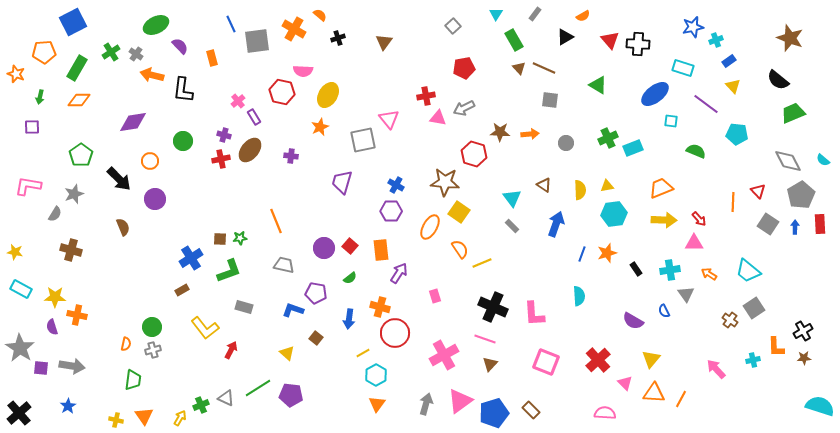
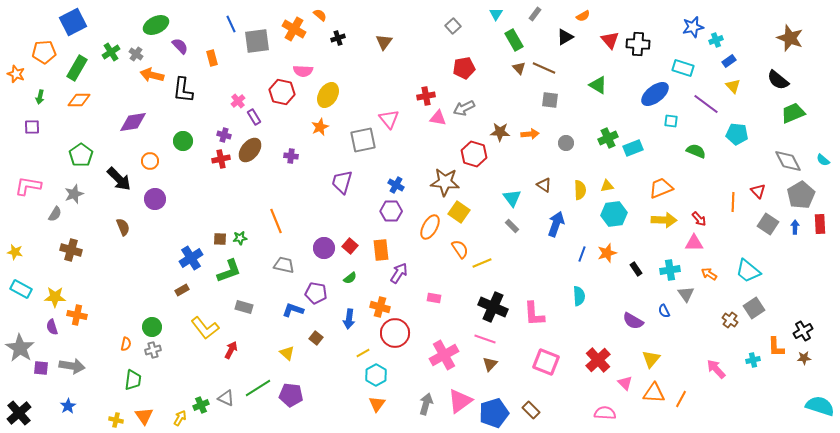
pink rectangle at (435, 296): moved 1 px left, 2 px down; rotated 64 degrees counterclockwise
